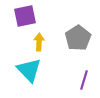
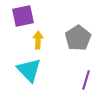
purple square: moved 2 px left
yellow arrow: moved 1 px left, 2 px up
purple line: moved 2 px right
